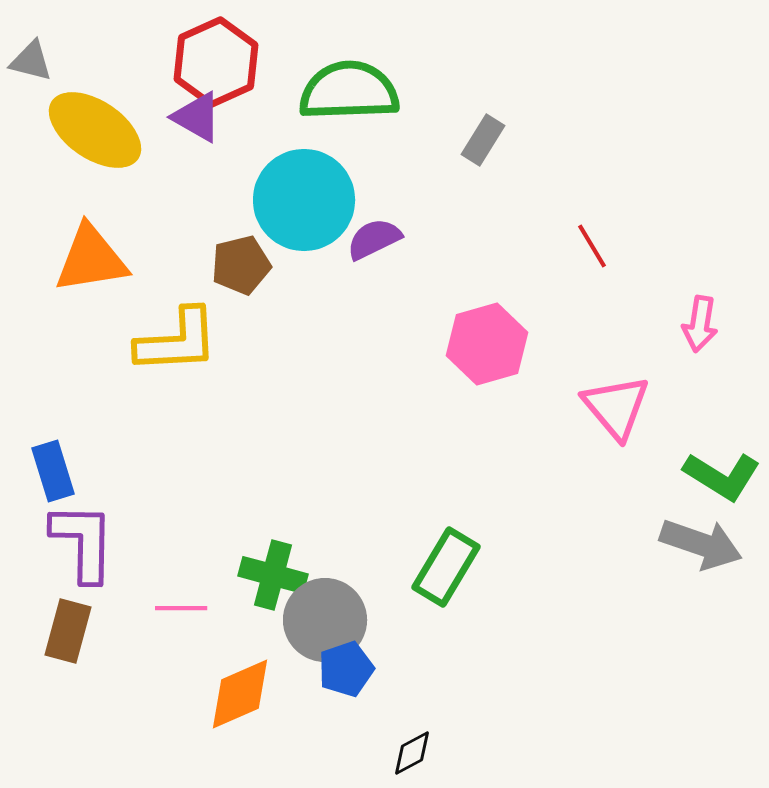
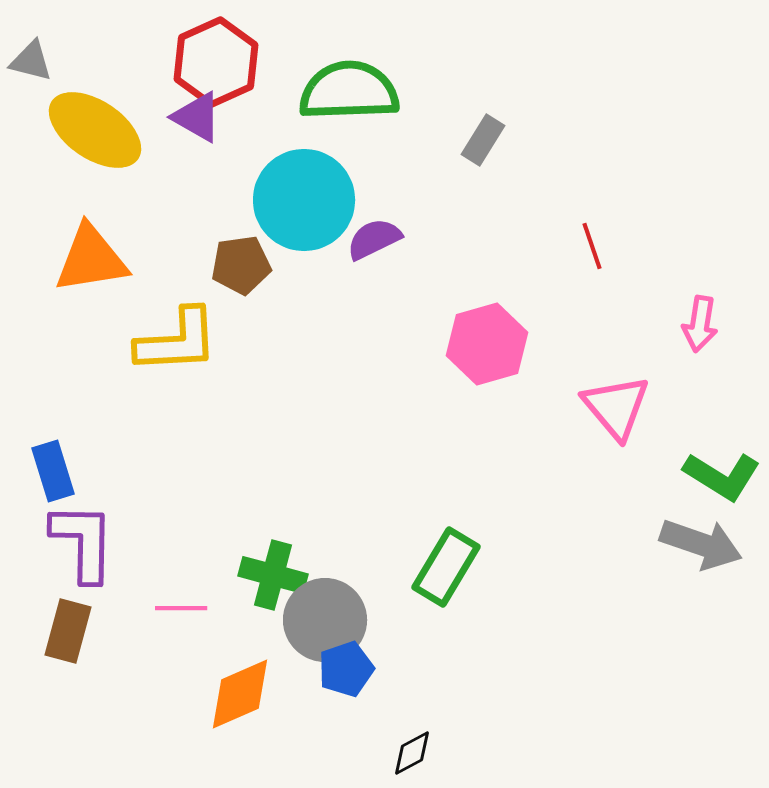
red line: rotated 12 degrees clockwise
brown pentagon: rotated 6 degrees clockwise
